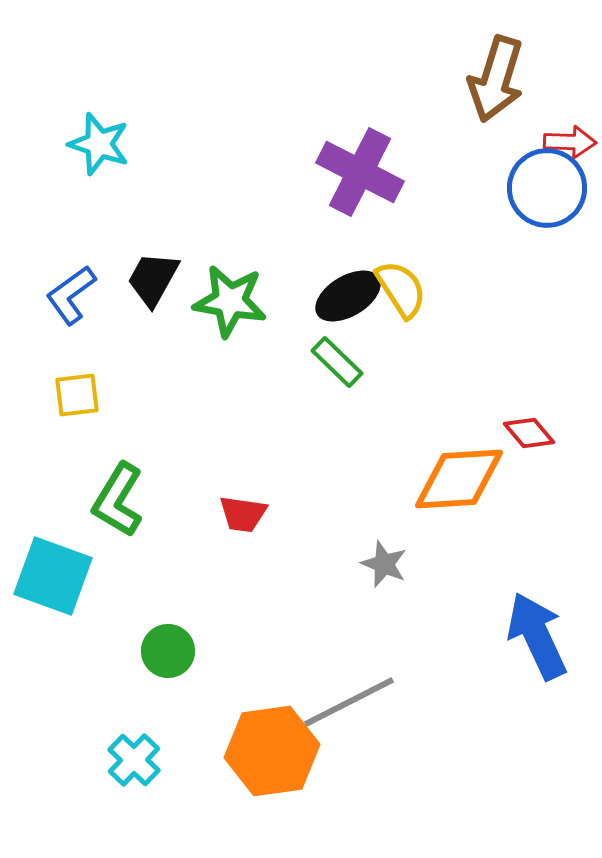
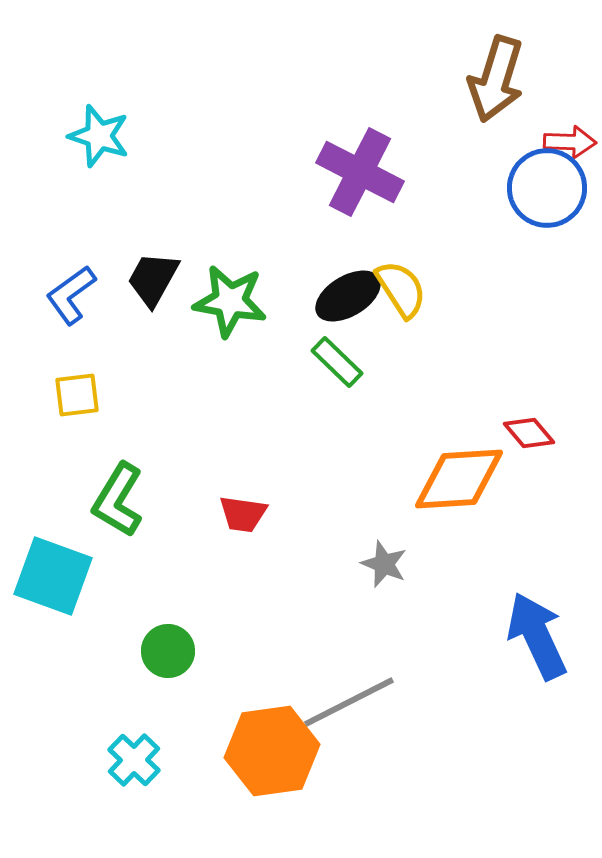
cyan star: moved 8 px up
